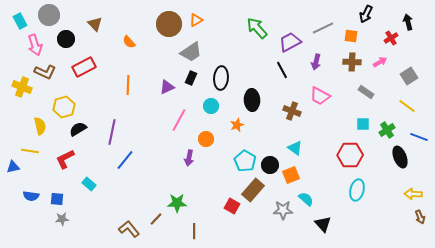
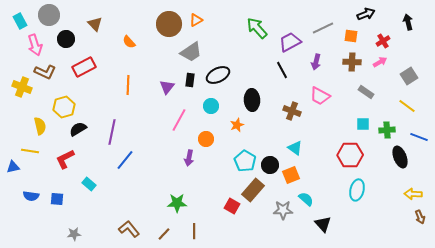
black arrow at (366, 14): rotated 138 degrees counterclockwise
red cross at (391, 38): moved 8 px left, 3 px down
black rectangle at (191, 78): moved 1 px left, 2 px down; rotated 16 degrees counterclockwise
black ellipse at (221, 78): moved 3 px left, 3 px up; rotated 60 degrees clockwise
purple triangle at (167, 87): rotated 28 degrees counterclockwise
green cross at (387, 130): rotated 28 degrees clockwise
gray star at (62, 219): moved 12 px right, 15 px down
brown line at (156, 219): moved 8 px right, 15 px down
